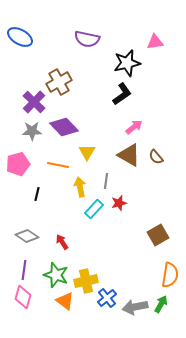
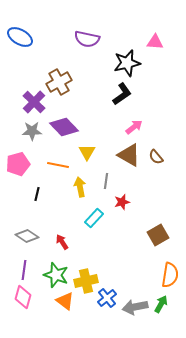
pink triangle: rotated 12 degrees clockwise
red star: moved 3 px right, 1 px up
cyan rectangle: moved 9 px down
